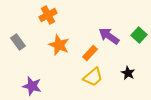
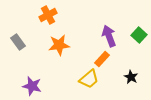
purple arrow: rotated 35 degrees clockwise
orange star: rotated 30 degrees counterclockwise
orange rectangle: moved 12 px right, 6 px down
black star: moved 3 px right, 4 px down
yellow trapezoid: moved 4 px left, 2 px down
